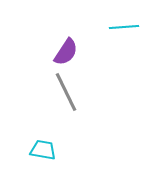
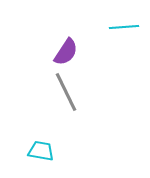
cyan trapezoid: moved 2 px left, 1 px down
